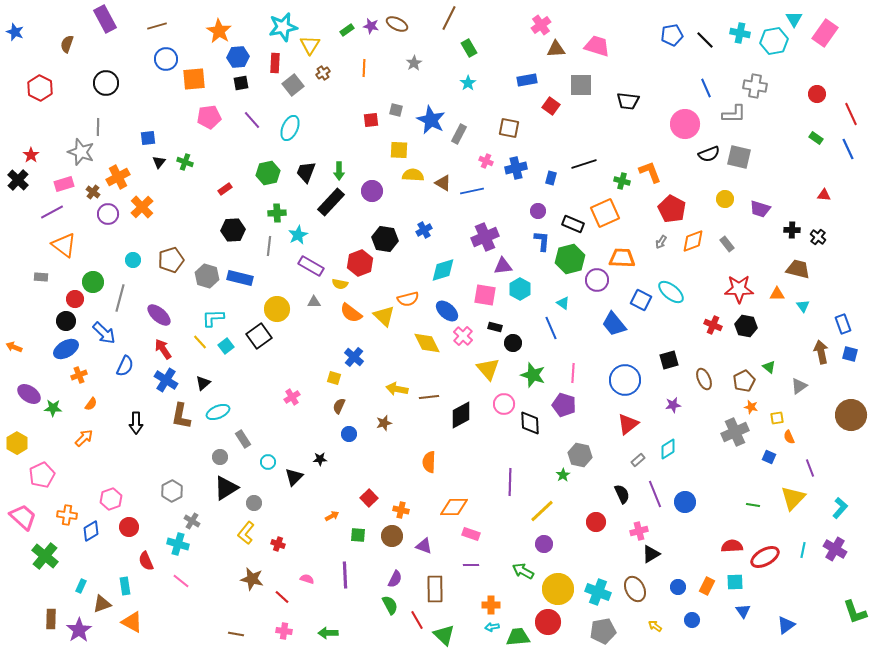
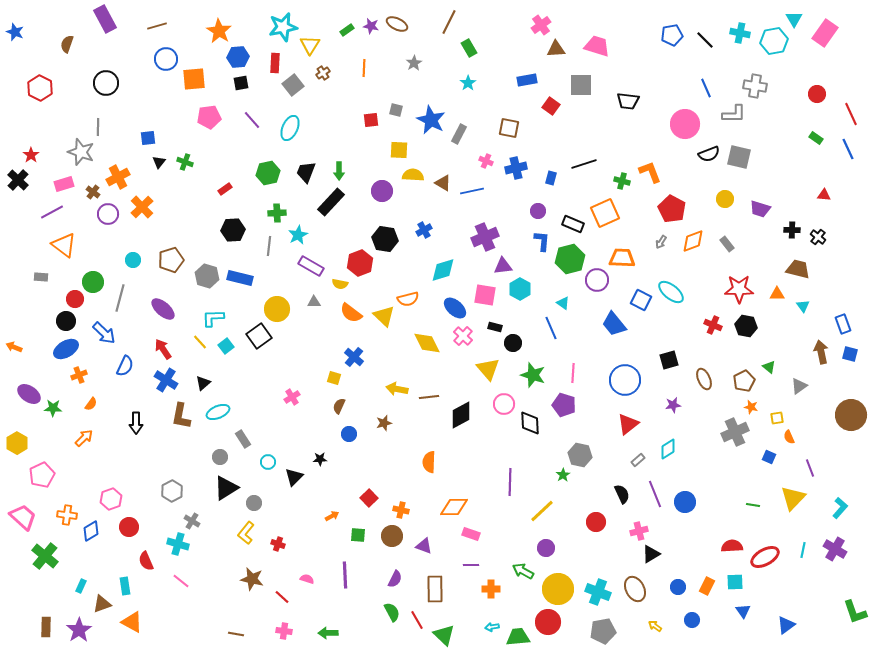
brown line at (449, 18): moved 4 px down
purple circle at (372, 191): moved 10 px right
blue ellipse at (447, 311): moved 8 px right, 3 px up
purple ellipse at (159, 315): moved 4 px right, 6 px up
purple circle at (544, 544): moved 2 px right, 4 px down
green semicircle at (390, 605): moved 2 px right, 7 px down
orange cross at (491, 605): moved 16 px up
brown rectangle at (51, 619): moved 5 px left, 8 px down
